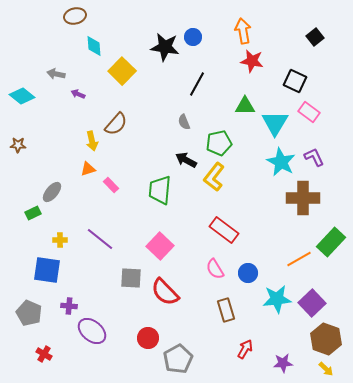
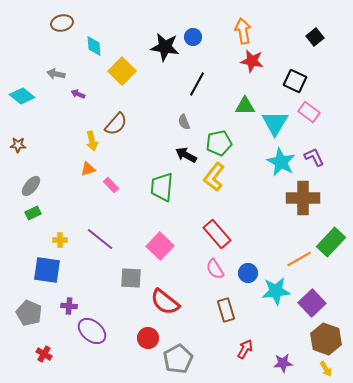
brown ellipse at (75, 16): moved 13 px left, 7 px down
black arrow at (186, 160): moved 5 px up
green trapezoid at (160, 190): moved 2 px right, 3 px up
gray ellipse at (52, 192): moved 21 px left, 6 px up
red rectangle at (224, 230): moved 7 px left, 4 px down; rotated 12 degrees clockwise
red semicircle at (165, 292): moved 10 px down; rotated 8 degrees counterclockwise
cyan star at (277, 299): moved 1 px left, 8 px up
yellow arrow at (326, 369): rotated 14 degrees clockwise
